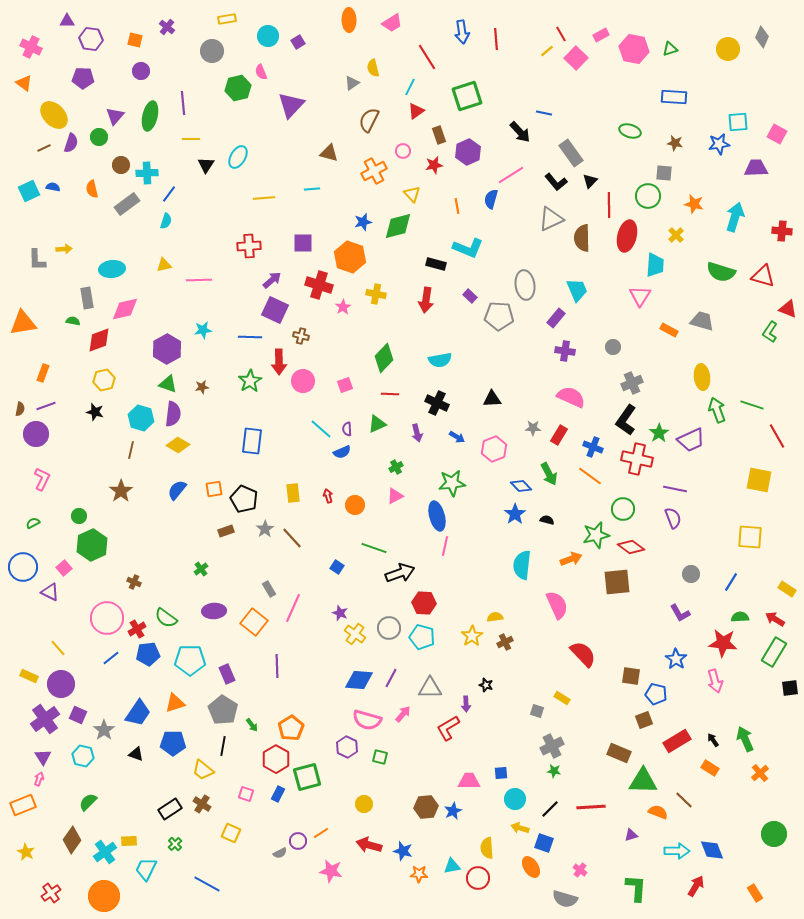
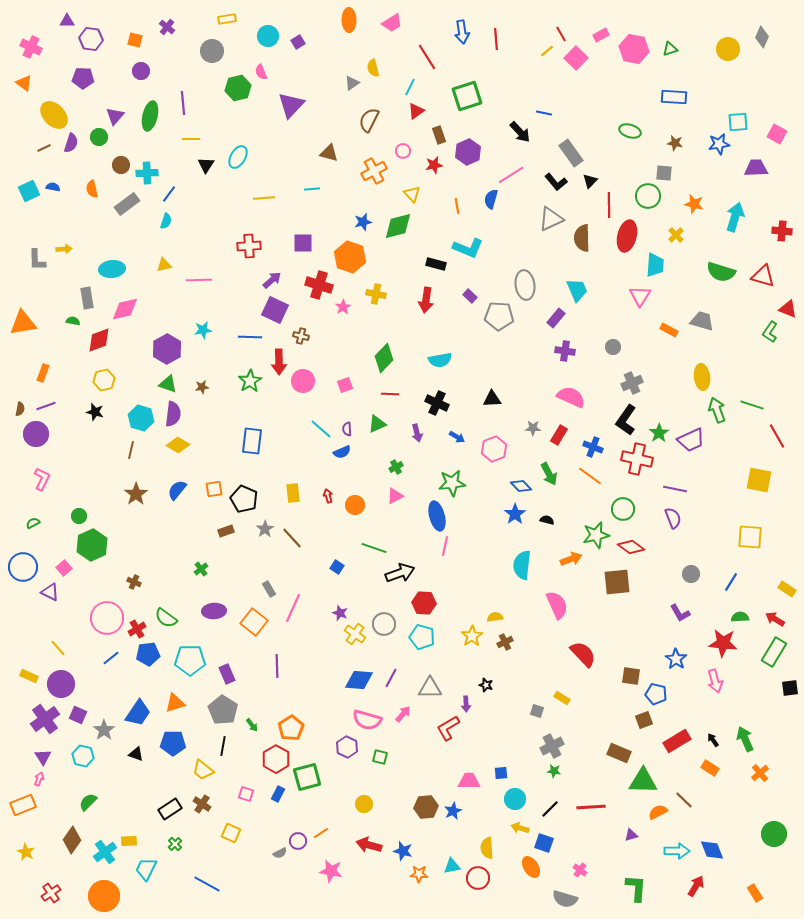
brown star at (121, 491): moved 15 px right, 3 px down
gray circle at (389, 628): moved 5 px left, 4 px up
orange semicircle at (658, 812): rotated 48 degrees counterclockwise
